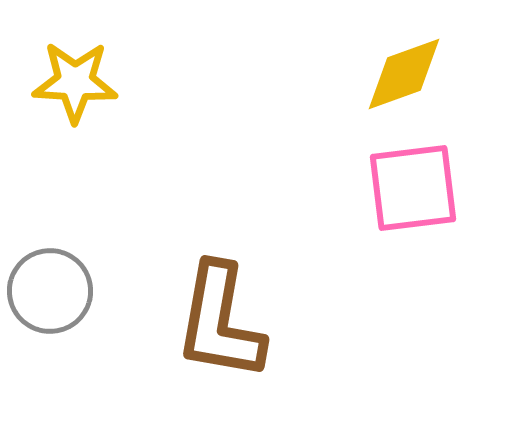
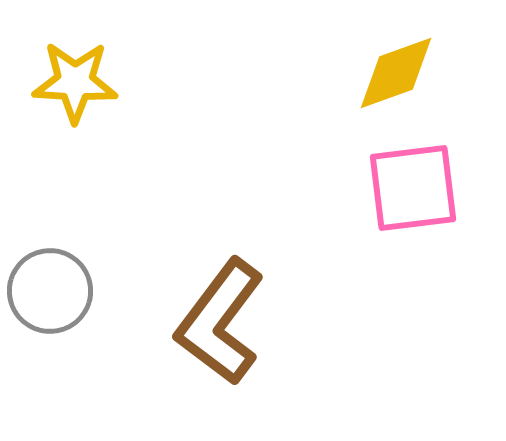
yellow diamond: moved 8 px left, 1 px up
brown L-shape: rotated 27 degrees clockwise
